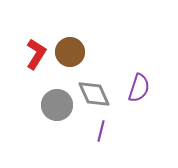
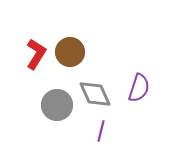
gray diamond: moved 1 px right
